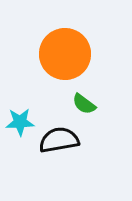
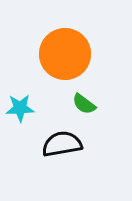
cyan star: moved 14 px up
black semicircle: moved 3 px right, 4 px down
